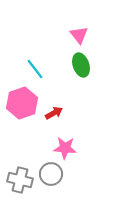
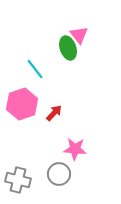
green ellipse: moved 13 px left, 17 px up
pink hexagon: moved 1 px down
red arrow: rotated 18 degrees counterclockwise
pink star: moved 10 px right, 1 px down
gray circle: moved 8 px right
gray cross: moved 2 px left
